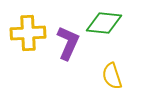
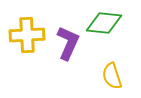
yellow cross: moved 1 px left, 2 px down
